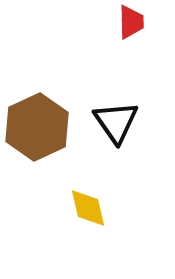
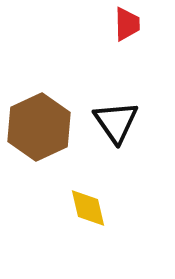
red trapezoid: moved 4 px left, 2 px down
brown hexagon: moved 2 px right
